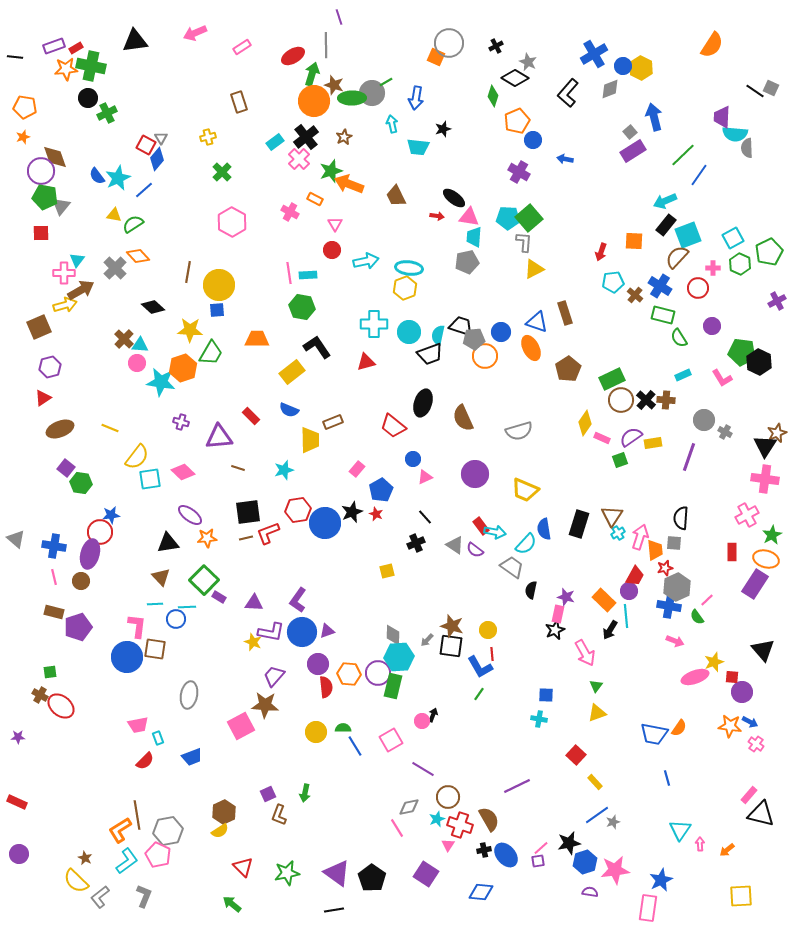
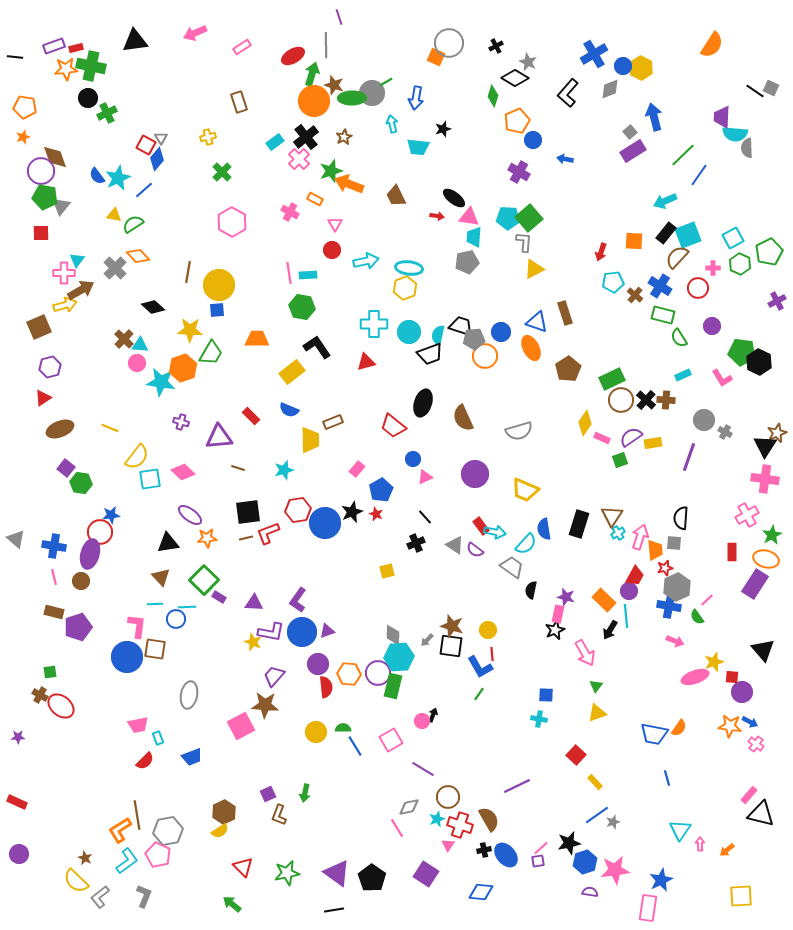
red rectangle at (76, 48): rotated 16 degrees clockwise
black rectangle at (666, 225): moved 8 px down
